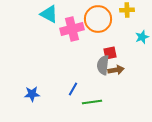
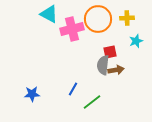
yellow cross: moved 8 px down
cyan star: moved 6 px left, 4 px down
red square: moved 1 px up
green line: rotated 30 degrees counterclockwise
